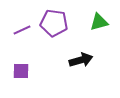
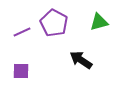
purple pentagon: rotated 20 degrees clockwise
purple line: moved 2 px down
black arrow: rotated 130 degrees counterclockwise
